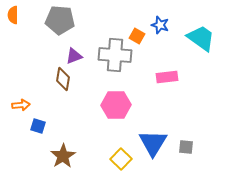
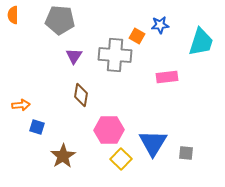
blue star: rotated 24 degrees counterclockwise
cyan trapezoid: moved 4 px down; rotated 72 degrees clockwise
purple triangle: rotated 36 degrees counterclockwise
brown diamond: moved 18 px right, 16 px down
pink hexagon: moved 7 px left, 25 px down
blue square: moved 1 px left, 1 px down
gray square: moved 6 px down
